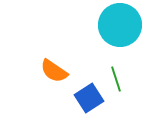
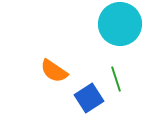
cyan circle: moved 1 px up
